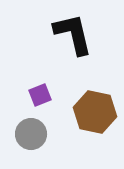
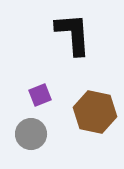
black L-shape: rotated 9 degrees clockwise
